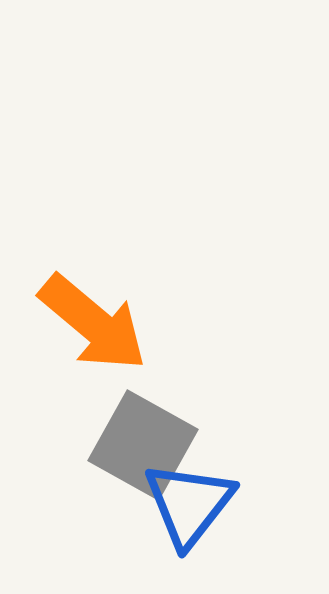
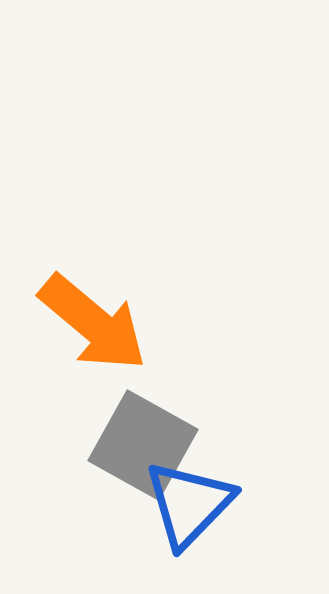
blue triangle: rotated 6 degrees clockwise
